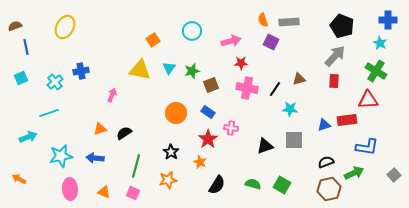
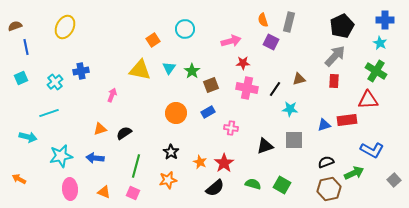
blue cross at (388, 20): moved 3 px left
gray rectangle at (289, 22): rotated 72 degrees counterclockwise
black pentagon at (342, 26): rotated 25 degrees clockwise
cyan circle at (192, 31): moved 7 px left, 2 px up
red star at (241, 63): moved 2 px right
green star at (192, 71): rotated 21 degrees counterclockwise
blue rectangle at (208, 112): rotated 64 degrees counterclockwise
cyan arrow at (28, 137): rotated 36 degrees clockwise
red star at (208, 139): moved 16 px right, 24 px down
blue L-shape at (367, 147): moved 5 px right, 3 px down; rotated 20 degrees clockwise
gray square at (394, 175): moved 5 px down
black semicircle at (217, 185): moved 2 px left, 3 px down; rotated 18 degrees clockwise
